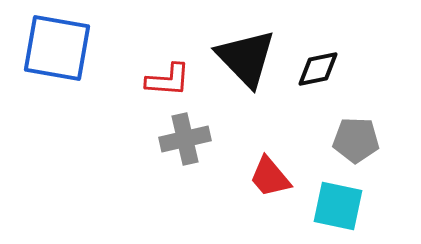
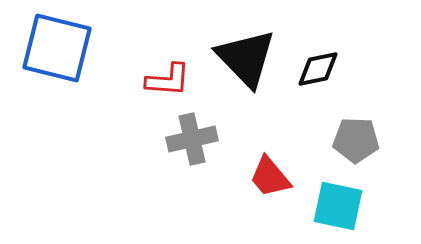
blue square: rotated 4 degrees clockwise
gray cross: moved 7 px right
